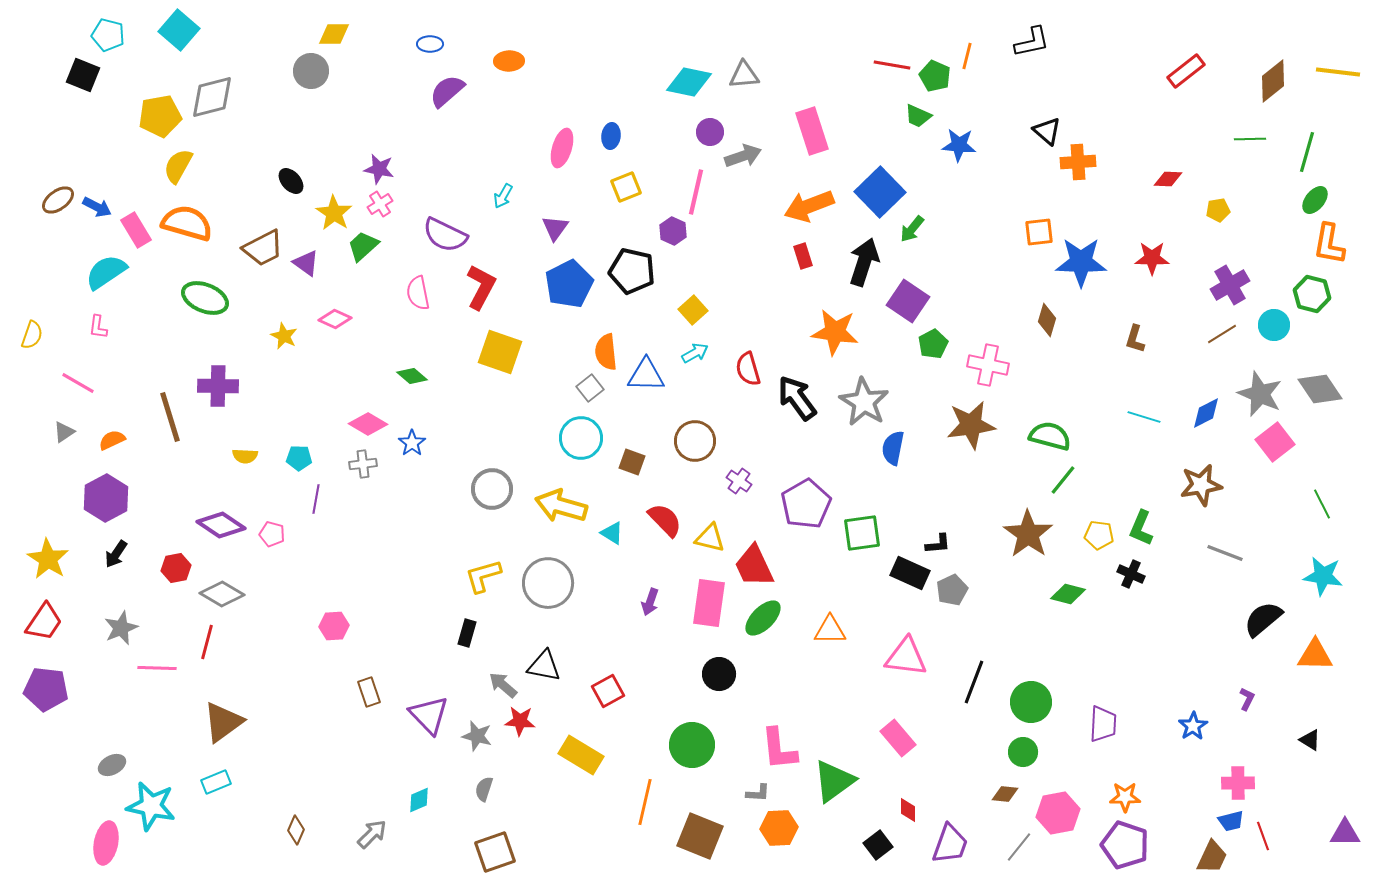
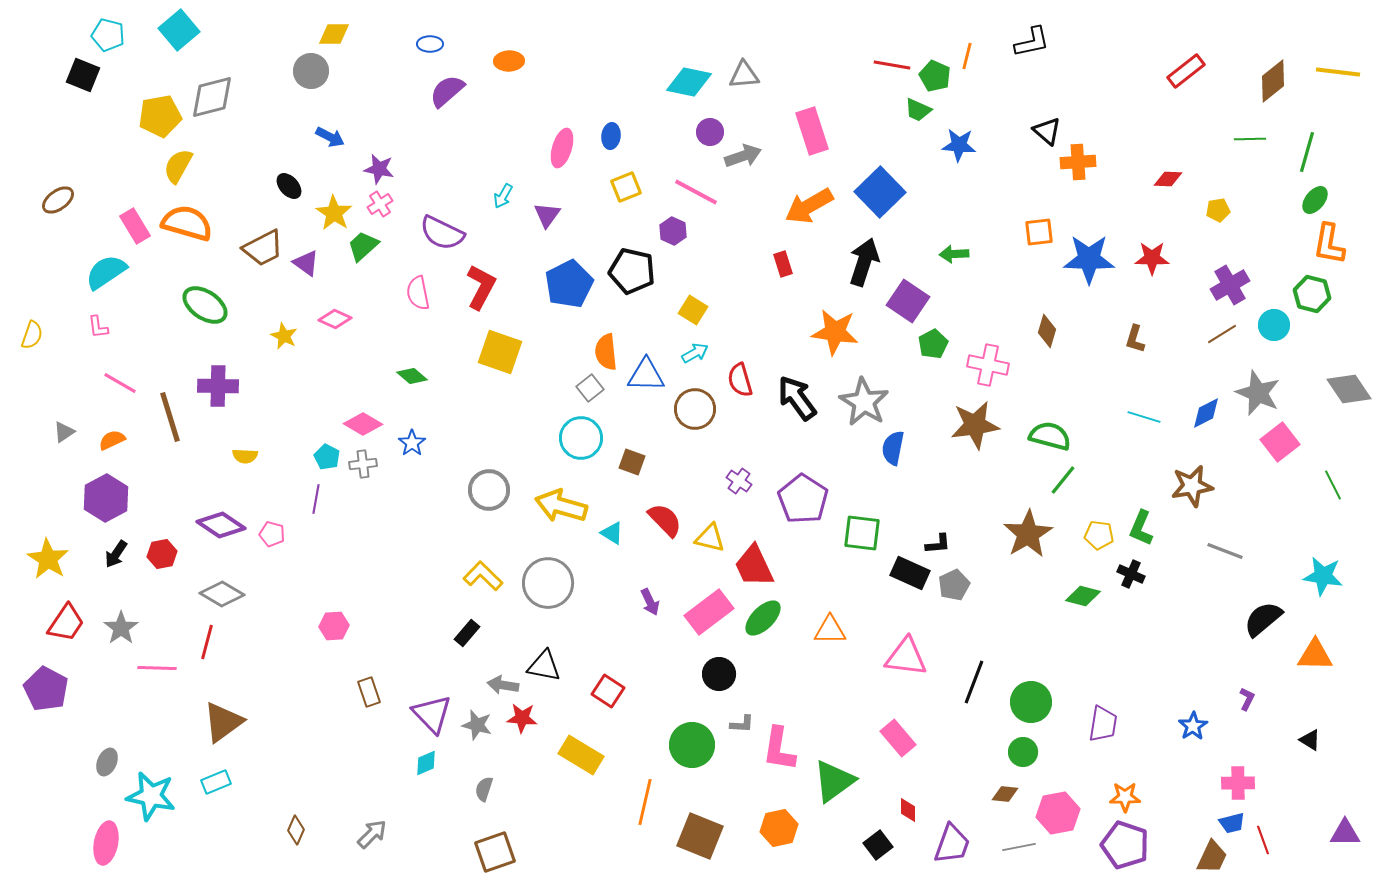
cyan square at (179, 30): rotated 9 degrees clockwise
green trapezoid at (918, 116): moved 6 px up
black ellipse at (291, 181): moved 2 px left, 5 px down
pink line at (696, 192): rotated 75 degrees counterclockwise
orange arrow at (809, 206): rotated 9 degrees counterclockwise
blue arrow at (97, 207): moved 233 px right, 70 px up
purple triangle at (555, 228): moved 8 px left, 13 px up
green arrow at (912, 229): moved 42 px right, 25 px down; rotated 48 degrees clockwise
pink rectangle at (136, 230): moved 1 px left, 4 px up
purple semicircle at (445, 235): moved 3 px left, 2 px up
red rectangle at (803, 256): moved 20 px left, 8 px down
blue star at (1081, 262): moved 8 px right, 3 px up
green ellipse at (205, 298): moved 7 px down; rotated 12 degrees clockwise
yellow square at (693, 310): rotated 16 degrees counterclockwise
brown diamond at (1047, 320): moved 11 px down
pink L-shape at (98, 327): rotated 15 degrees counterclockwise
red semicircle at (748, 369): moved 8 px left, 11 px down
pink line at (78, 383): moved 42 px right
gray diamond at (1320, 389): moved 29 px right
gray star at (1260, 394): moved 2 px left, 1 px up
pink diamond at (368, 424): moved 5 px left
brown star at (971, 425): moved 4 px right
brown circle at (695, 441): moved 32 px up
pink square at (1275, 442): moved 5 px right
cyan pentagon at (299, 458): moved 28 px right, 1 px up; rotated 25 degrees clockwise
brown star at (1201, 485): moved 9 px left, 1 px down
gray circle at (492, 489): moved 3 px left, 1 px down
purple pentagon at (806, 504): moved 3 px left, 5 px up; rotated 9 degrees counterclockwise
green line at (1322, 504): moved 11 px right, 19 px up
green square at (862, 533): rotated 15 degrees clockwise
brown star at (1028, 534): rotated 6 degrees clockwise
gray line at (1225, 553): moved 2 px up
red hexagon at (176, 568): moved 14 px left, 14 px up
yellow L-shape at (483, 576): rotated 60 degrees clockwise
gray pentagon at (952, 590): moved 2 px right, 5 px up
green diamond at (1068, 594): moved 15 px right, 2 px down
purple arrow at (650, 602): rotated 44 degrees counterclockwise
pink rectangle at (709, 603): moved 9 px down; rotated 45 degrees clockwise
red trapezoid at (44, 622): moved 22 px right, 1 px down
gray star at (121, 628): rotated 12 degrees counterclockwise
black rectangle at (467, 633): rotated 24 degrees clockwise
gray arrow at (503, 685): rotated 32 degrees counterclockwise
purple pentagon at (46, 689): rotated 21 degrees clockwise
red square at (608, 691): rotated 28 degrees counterclockwise
purple triangle at (429, 715): moved 3 px right, 1 px up
red star at (520, 721): moved 2 px right, 3 px up
purple trapezoid at (1103, 724): rotated 6 degrees clockwise
gray star at (477, 736): moved 11 px up
pink L-shape at (779, 749): rotated 15 degrees clockwise
gray ellipse at (112, 765): moved 5 px left, 3 px up; rotated 40 degrees counterclockwise
gray L-shape at (758, 793): moved 16 px left, 69 px up
cyan diamond at (419, 800): moved 7 px right, 37 px up
cyan star at (151, 806): moved 10 px up
blue trapezoid at (1231, 821): moved 1 px right, 2 px down
orange hexagon at (779, 828): rotated 9 degrees counterclockwise
red line at (1263, 836): moved 4 px down
purple trapezoid at (950, 844): moved 2 px right
gray line at (1019, 847): rotated 40 degrees clockwise
